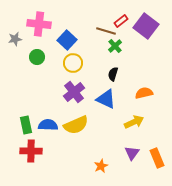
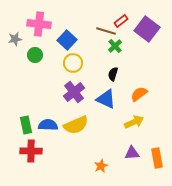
purple square: moved 1 px right, 3 px down
green circle: moved 2 px left, 2 px up
orange semicircle: moved 5 px left, 1 px down; rotated 24 degrees counterclockwise
purple triangle: rotated 49 degrees clockwise
orange rectangle: rotated 12 degrees clockwise
